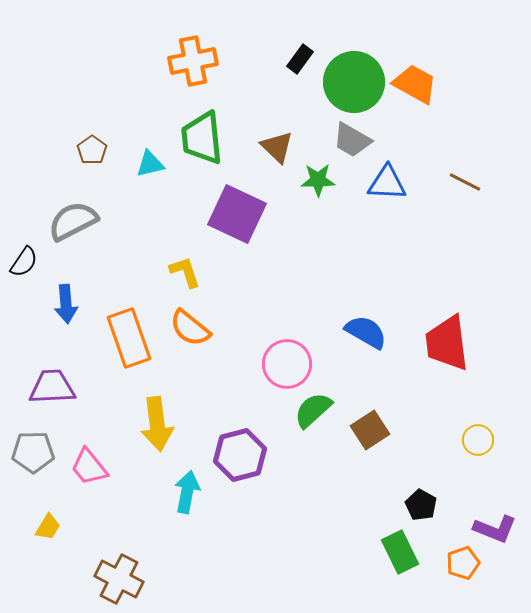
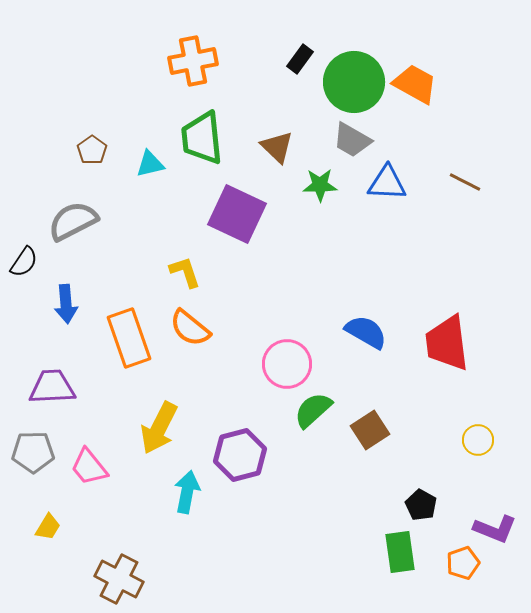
green star: moved 2 px right, 5 px down
yellow arrow: moved 2 px right, 4 px down; rotated 34 degrees clockwise
green rectangle: rotated 18 degrees clockwise
